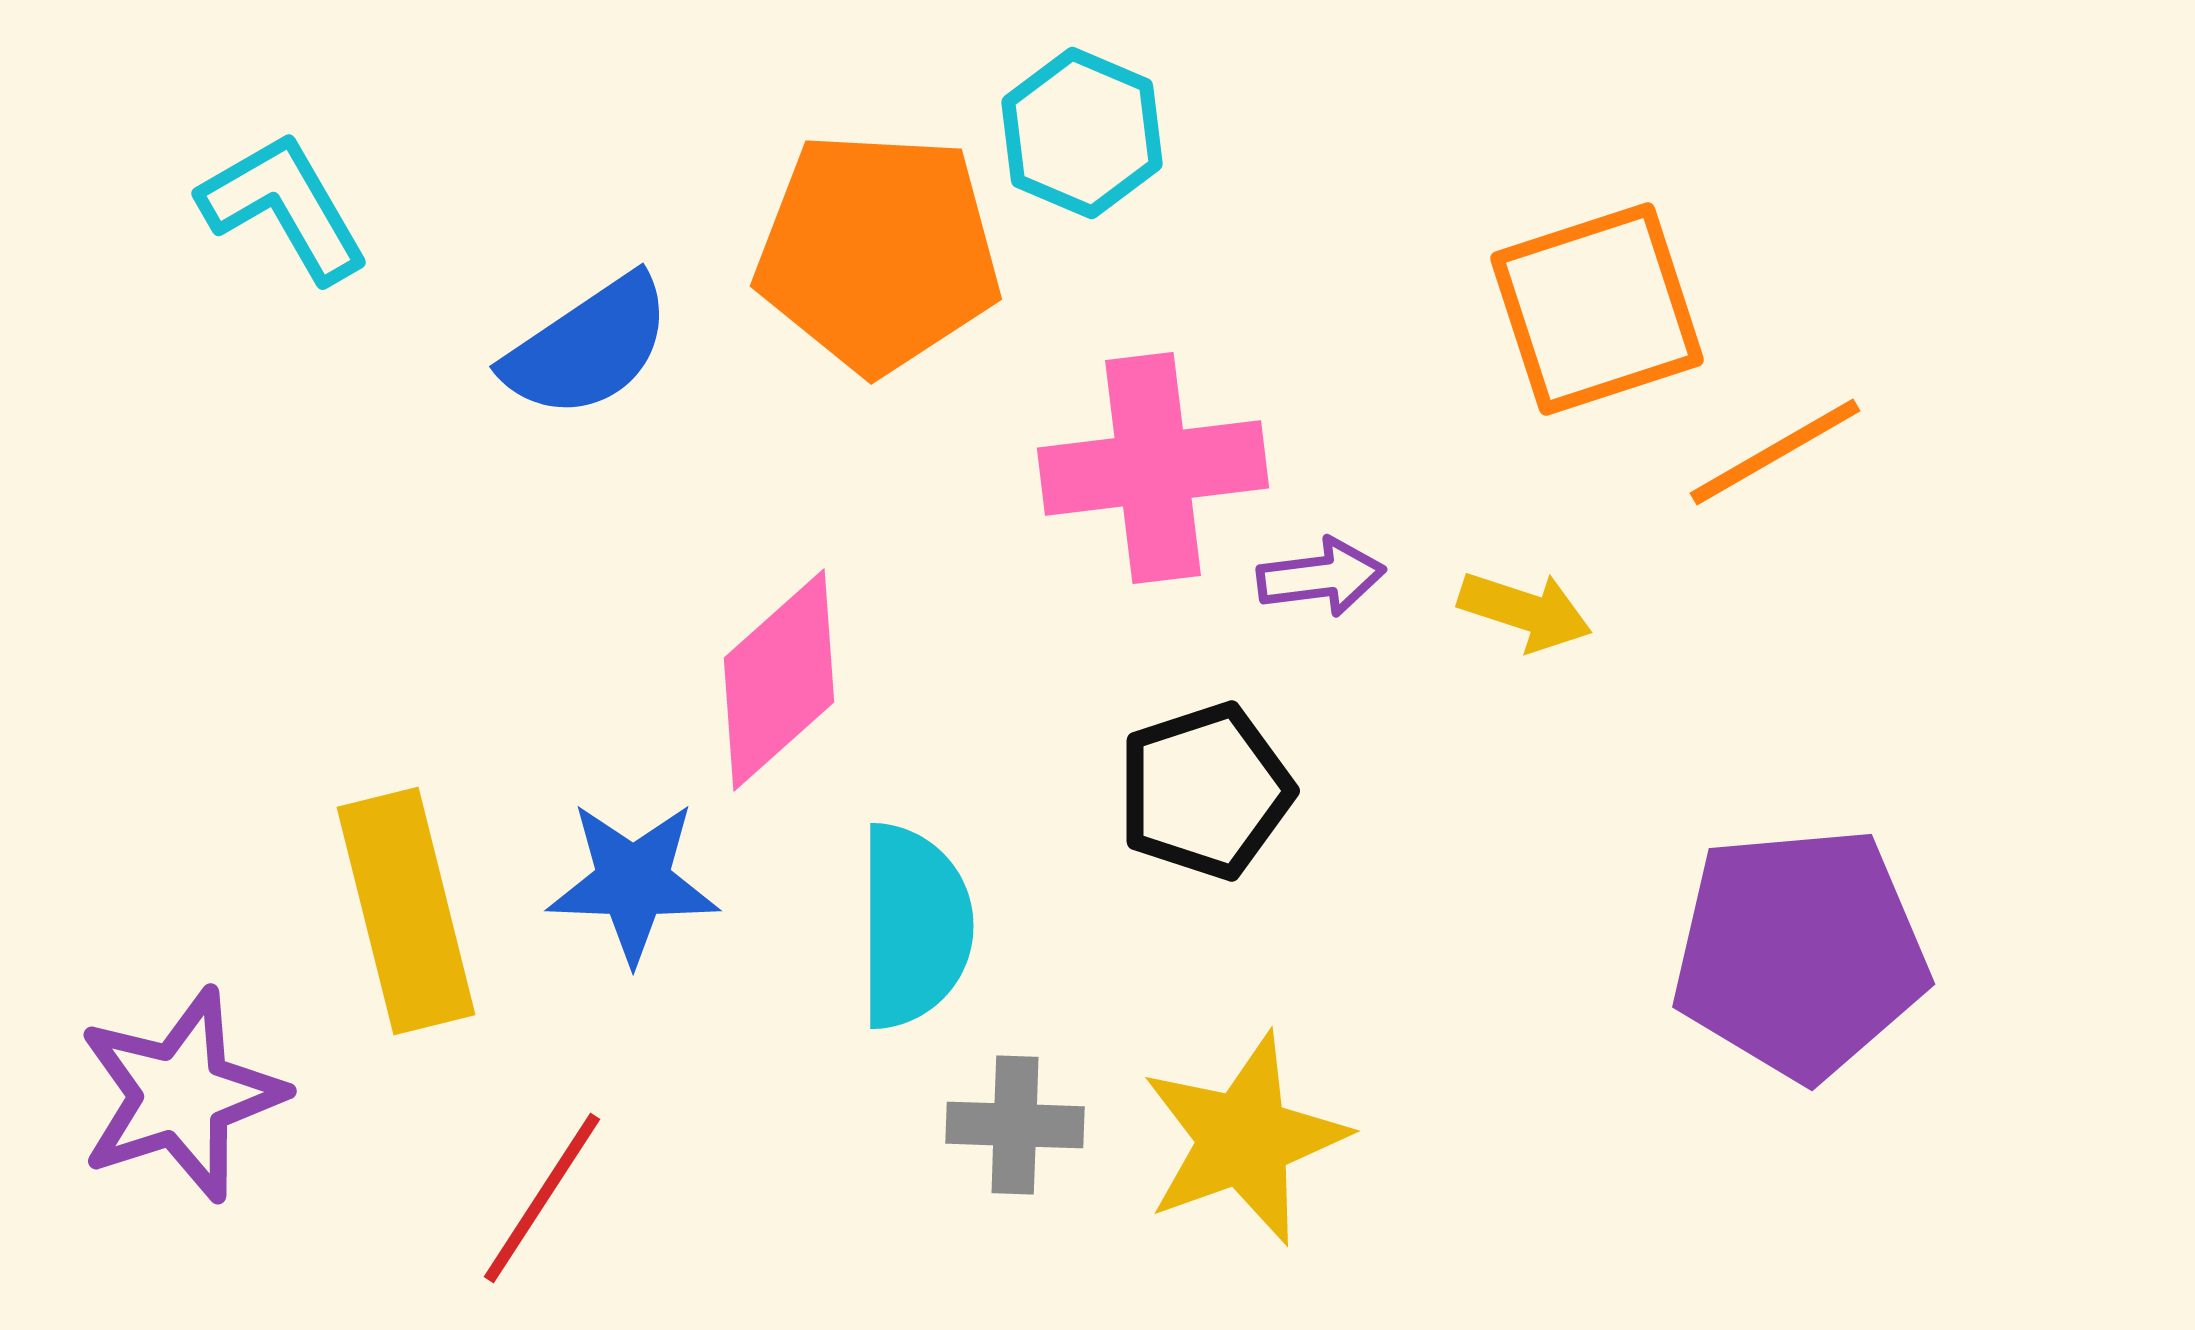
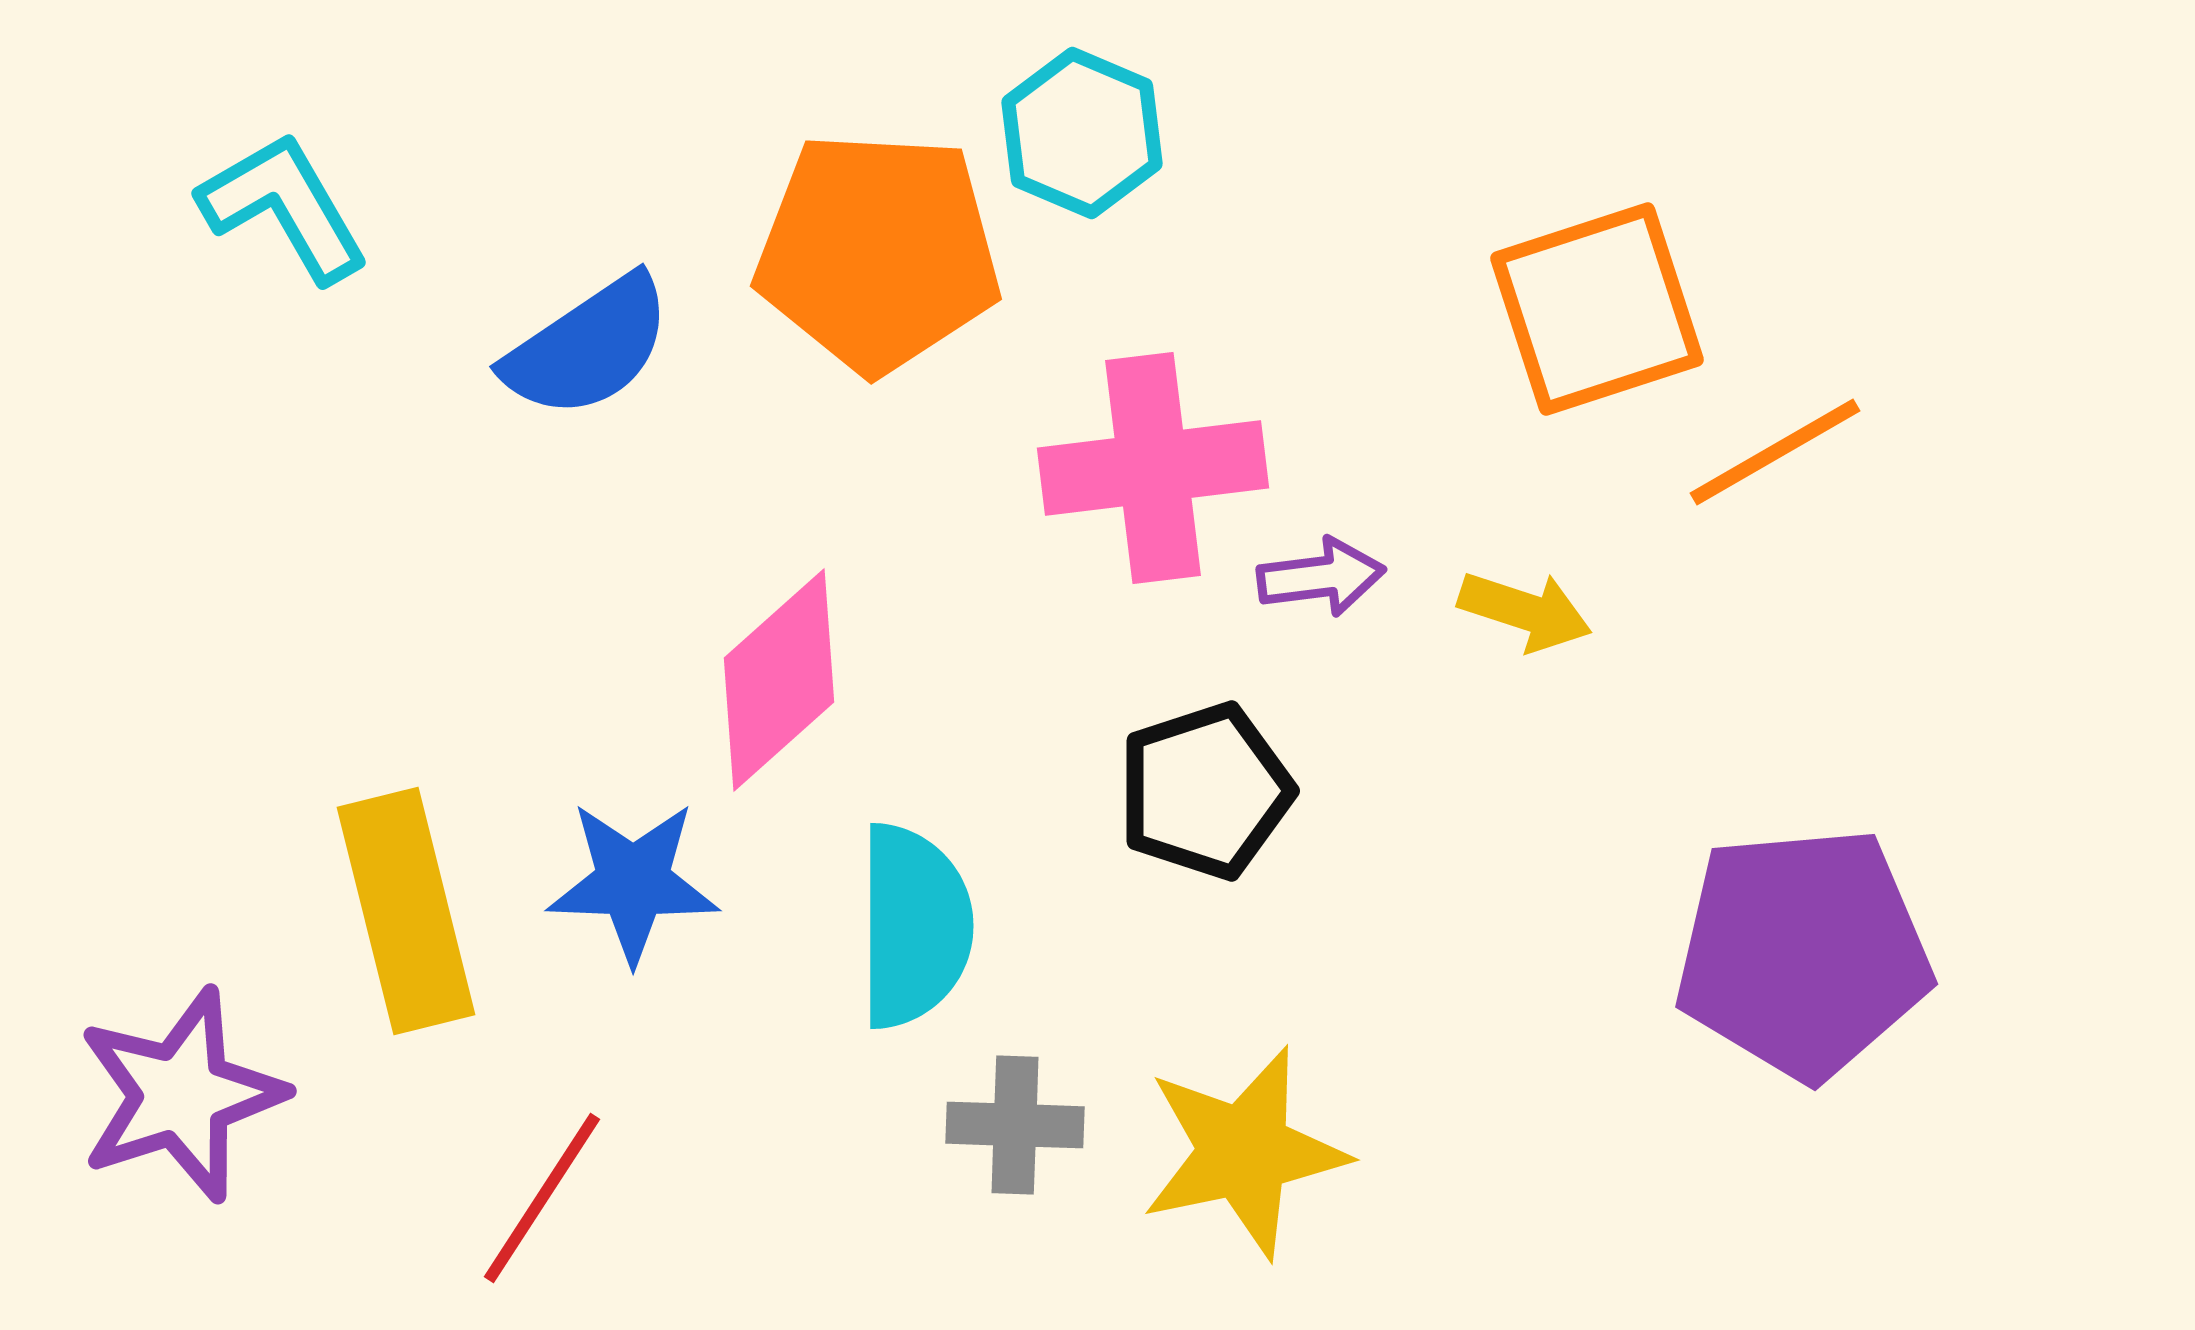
purple pentagon: moved 3 px right
yellow star: moved 13 px down; rotated 8 degrees clockwise
